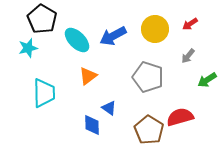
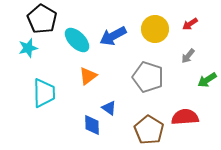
red semicircle: moved 5 px right; rotated 12 degrees clockwise
